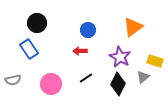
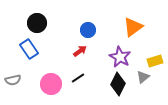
red arrow: rotated 144 degrees clockwise
yellow rectangle: rotated 35 degrees counterclockwise
black line: moved 8 px left
